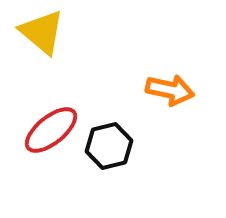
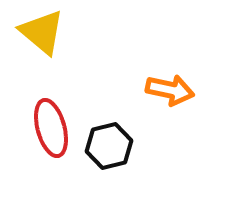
red ellipse: moved 2 px up; rotated 66 degrees counterclockwise
